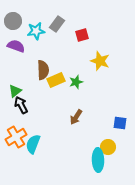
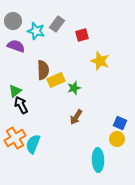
cyan star: rotated 24 degrees clockwise
green star: moved 2 px left, 6 px down
blue square: rotated 16 degrees clockwise
orange cross: moved 1 px left, 1 px down
yellow circle: moved 9 px right, 8 px up
